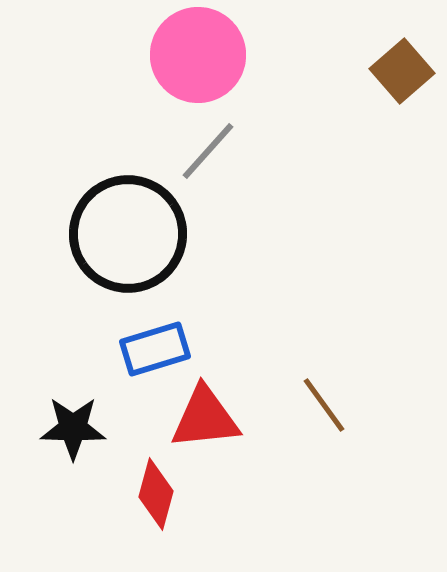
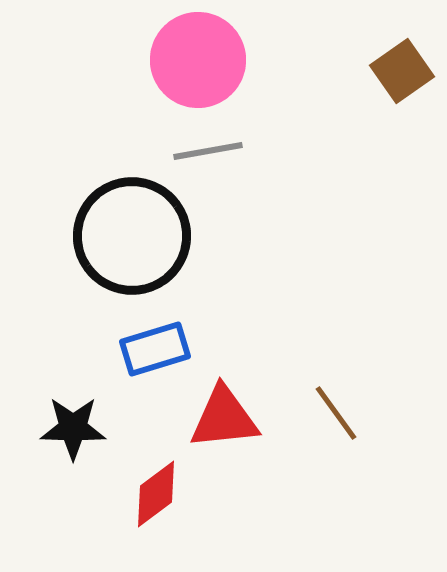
pink circle: moved 5 px down
brown square: rotated 6 degrees clockwise
gray line: rotated 38 degrees clockwise
black circle: moved 4 px right, 2 px down
brown line: moved 12 px right, 8 px down
red triangle: moved 19 px right
red diamond: rotated 38 degrees clockwise
